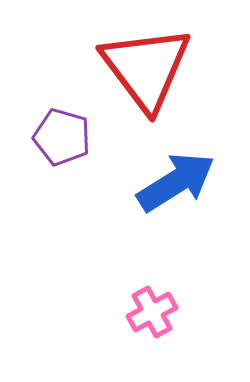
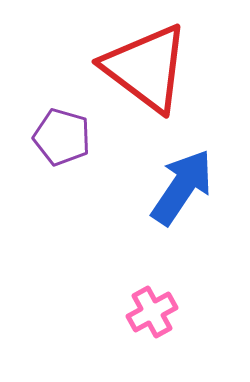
red triangle: rotated 16 degrees counterclockwise
blue arrow: moved 6 px right, 5 px down; rotated 24 degrees counterclockwise
